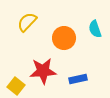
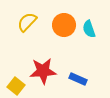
cyan semicircle: moved 6 px left
orange circle: moved 13 px up
blue rectangle: rotated 36 degrees clockwise
